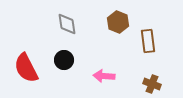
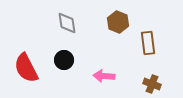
gray diamond: moved 1 px up
brown rectangle: moved 2 px down
